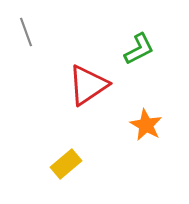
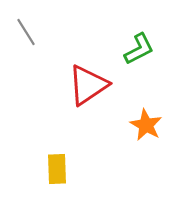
gray line: rotated 12 degrees counterclockwise
yellow rectangle: moved 9 px left, 5 px down; rotated 52 degrees counterclockwise
